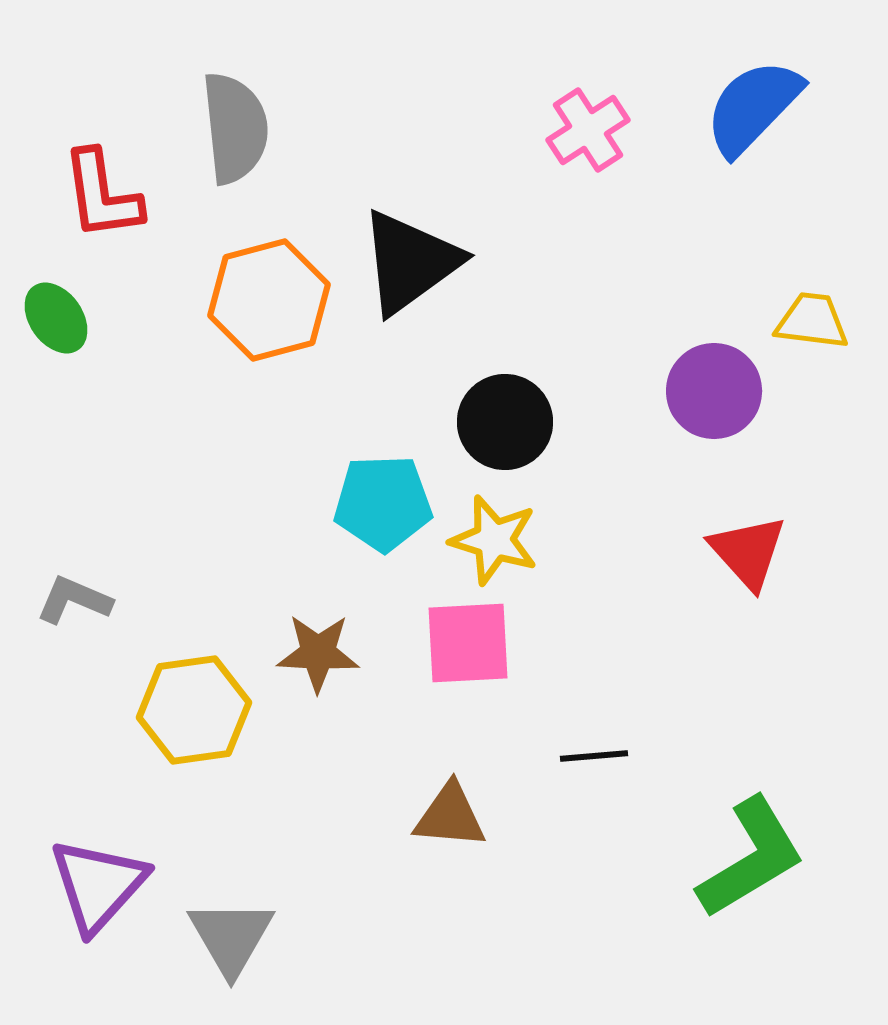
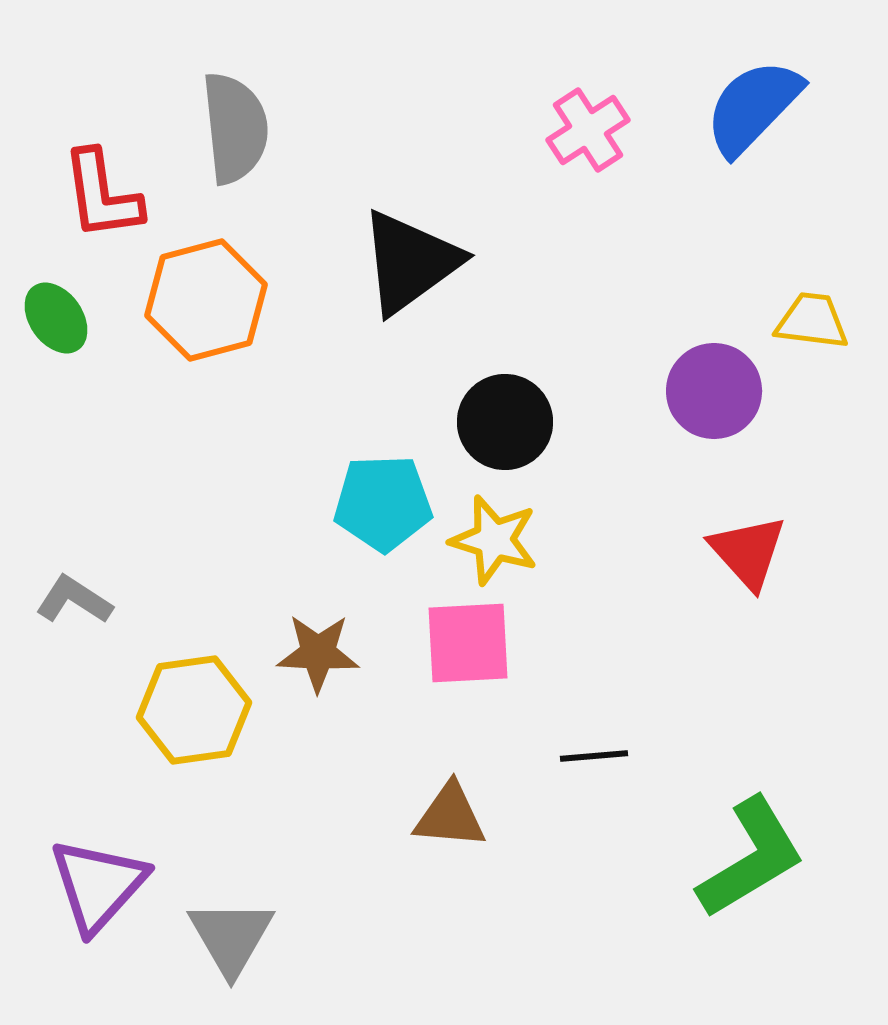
orange hexagon: moved 63 px left
gray L-shape: rotated 10 degrees clockwise
